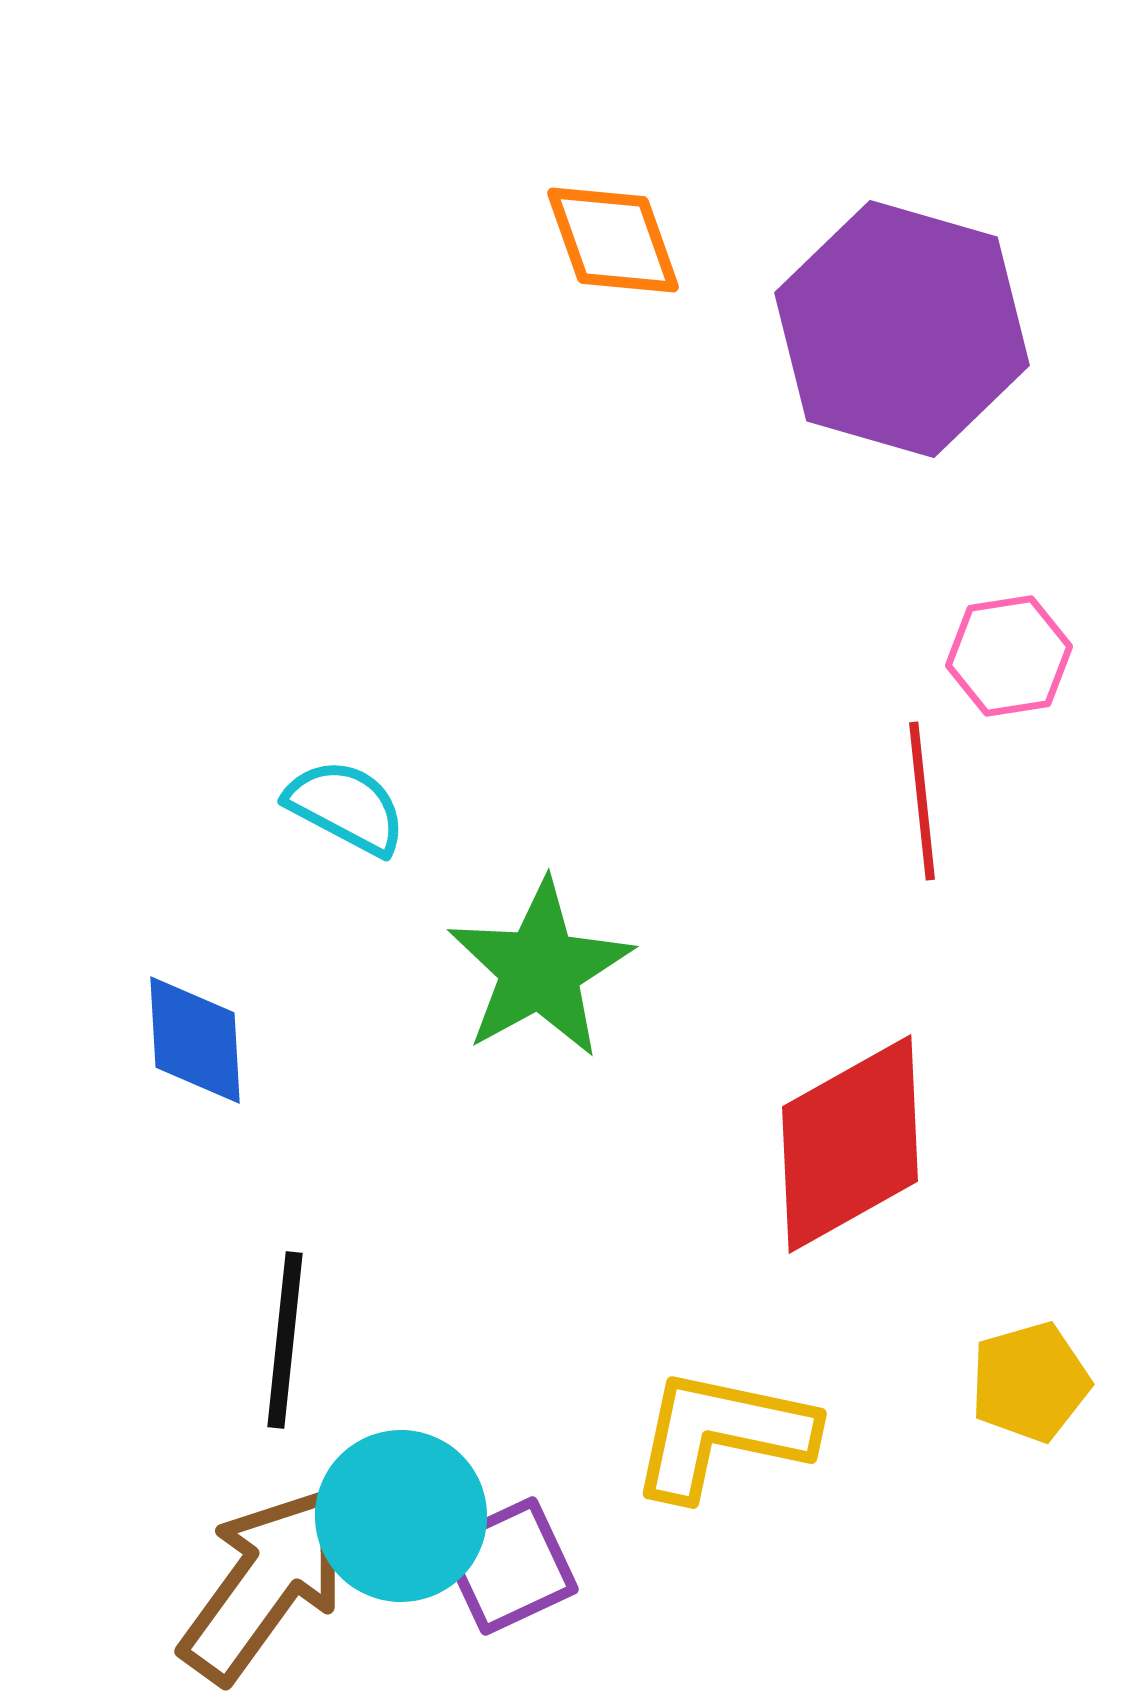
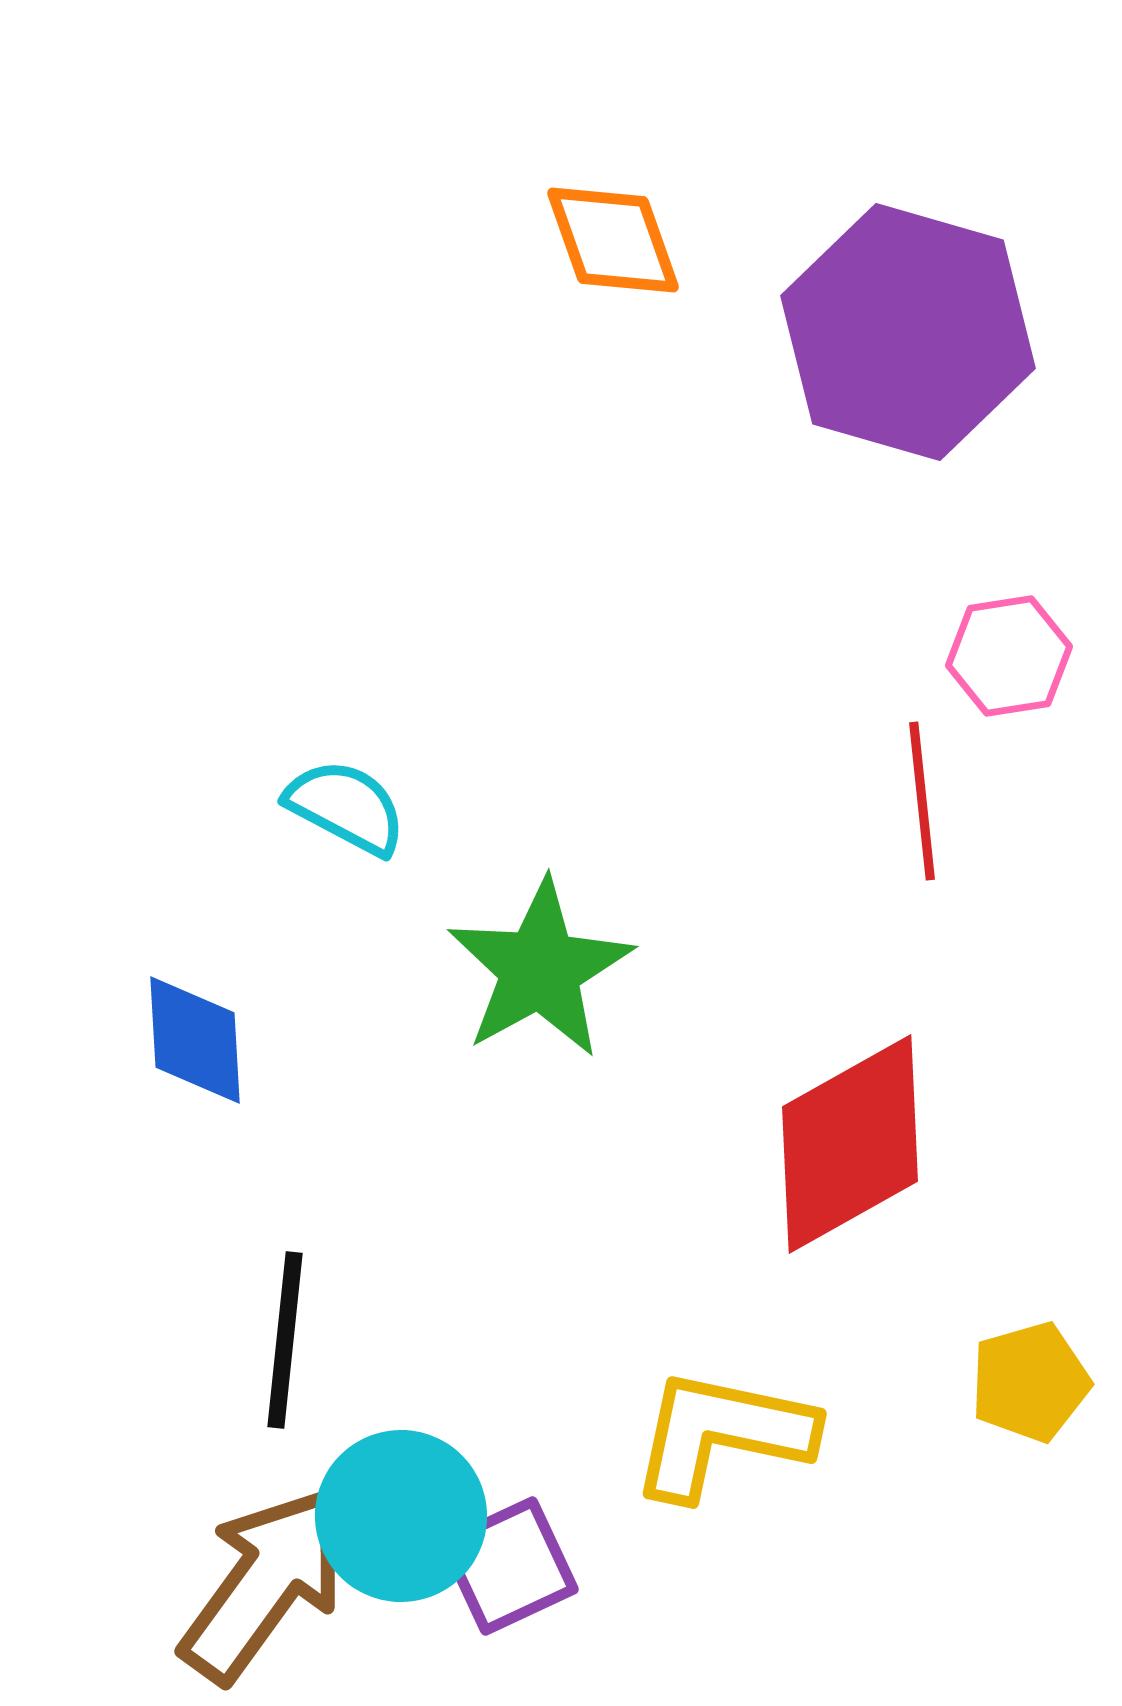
purple hexagon: moved 6 px right, 3 px down
